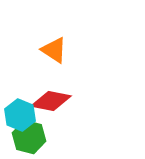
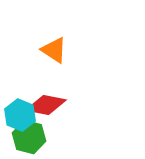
red diamond: moved 5 px left, 4 px down
